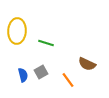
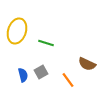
yellow ellipse: rotated 15 degrees clockwise
